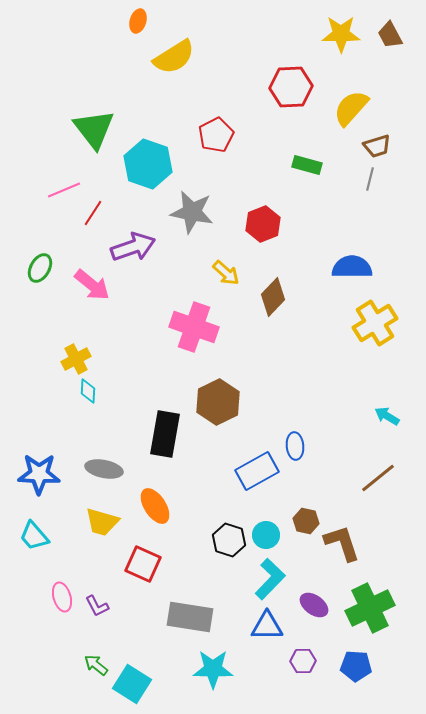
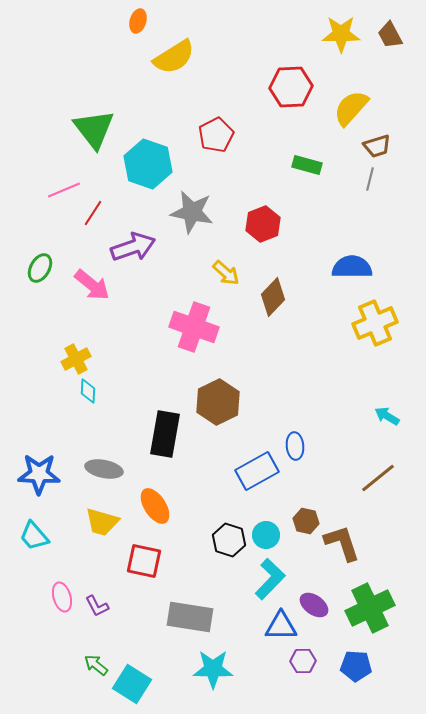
yellow cross at (375, 323): rotated 9 degrees clockwise
red square at (143, 564): moved 1 px right, 3 px up; rotated 12 degrees counterclockwise
blue triangle at (267, 626): moved 14 px right
